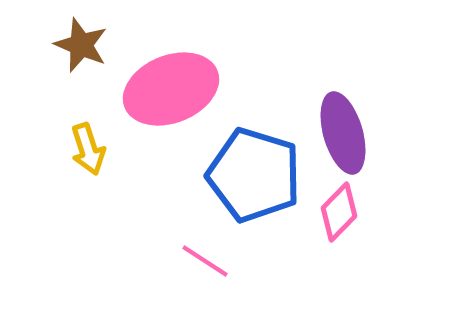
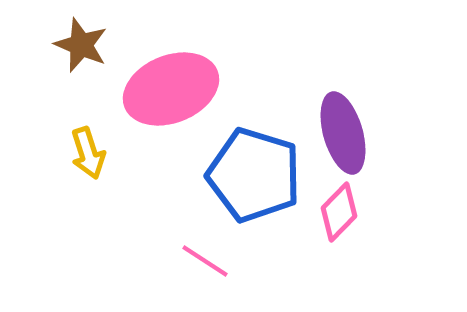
yellow arrow: moved 4 px down
